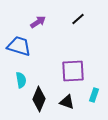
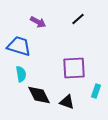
purple arrow: rotated 63 degrees clockwise
purple square: moved 1 px right, 3 px up
cyan semicircle: moved 6 px up
cyan rectangle: moved 2 px right, 4 px up
black diamond: moved 4 px up; rotated 50 degrees counterclockwise
